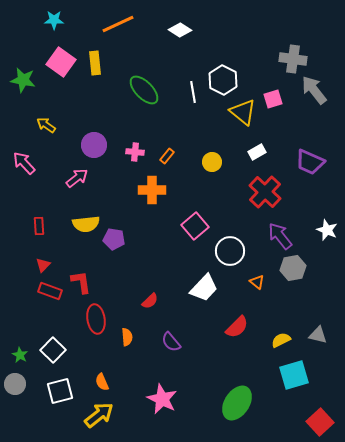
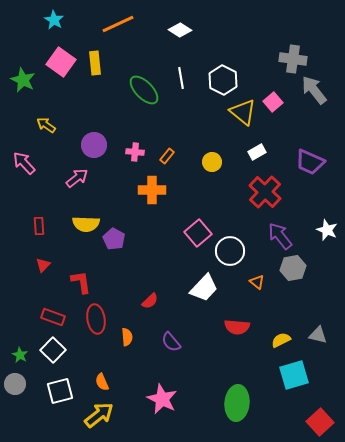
cyan star at (54, 20): rotated 30 degrees clockwise
green star at (23, 80): rotated 15 degrees clockwise
white line at (193, 92): moved 12 px left, 14 px up
pink square at (273, 99): moved 3 px down; rotated 24 degrees counterclockwise
yellow semicircle at (86, 224): rotated 8 degrees clockwise
pink square at (195, 226): moved 3 px right, 7 px down
purple pentagon at (114, 239): rotated 20 degrees clockwise
red rectangle at (50, 291): moved 3 px right, 26 px down
red semicircle at (237, 327): rotated 50 degrees clockwise
green ellipse at (237, 403): rotated 28 degrees counterclockwise
